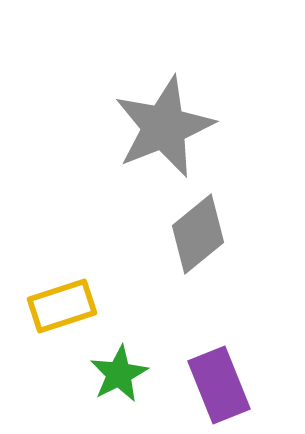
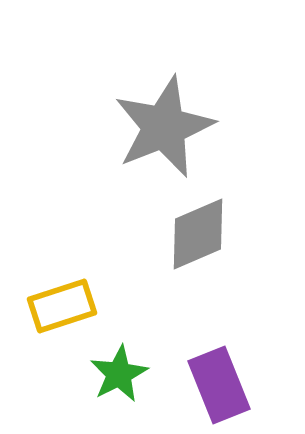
gray diamond: rotated 16 degrees clockwise
